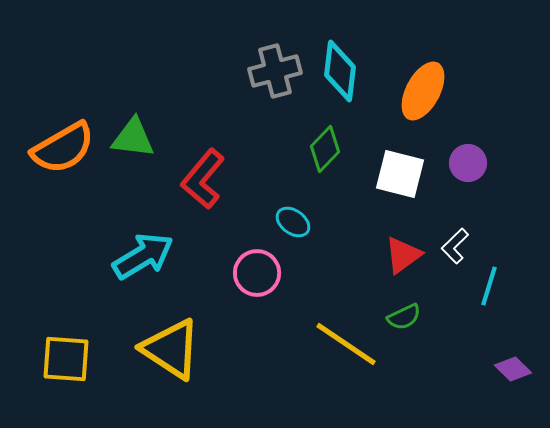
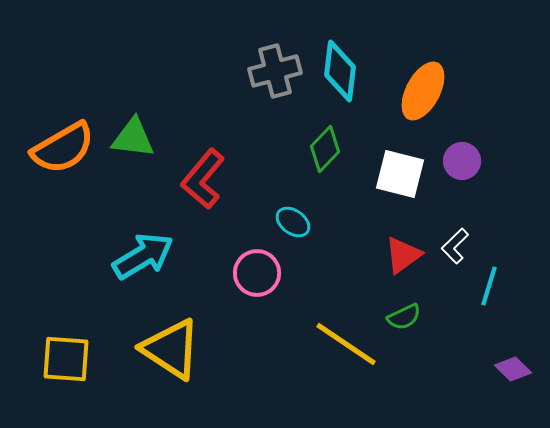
purple circle: moved 6 px left, 2 px up
